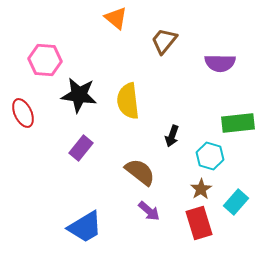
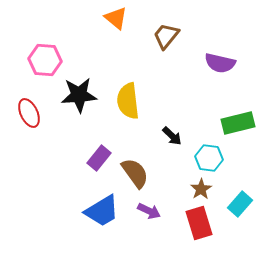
brown trapezoid: moved 2 px right, 5 px up
purple semicircle: rotated 12 degrees clockwise
black star: rotated 12 degrees counterclockwise
red ellipse: moved 6 px right
green rectangle: rotated 8 degrees counterclockwise
black arrow: rotated 65 degrees counterclockwise
purple rectangle: moved 18 px right, 10 px down
cyan hexagon: moved 1 px left, 2 px down; rotated 8 degrees counterclockwise
brown semicircle: moved 5 px left, 1 px down; rotated 16 degrees clockwise
cyan rectangle: moved 4 px right, 2 px down
purple arrow: rotated 15 degrees counterclockwise
blue trapezoid: moved 17 px right, 16 px up
